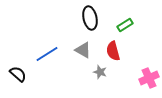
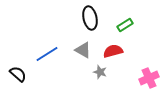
red semicircle: rotated 90 degrees clockwise
